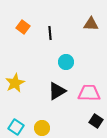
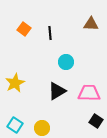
orange square: moved 1 px right, 2 px down
cyan square: moved 1 px left, 2 px up
